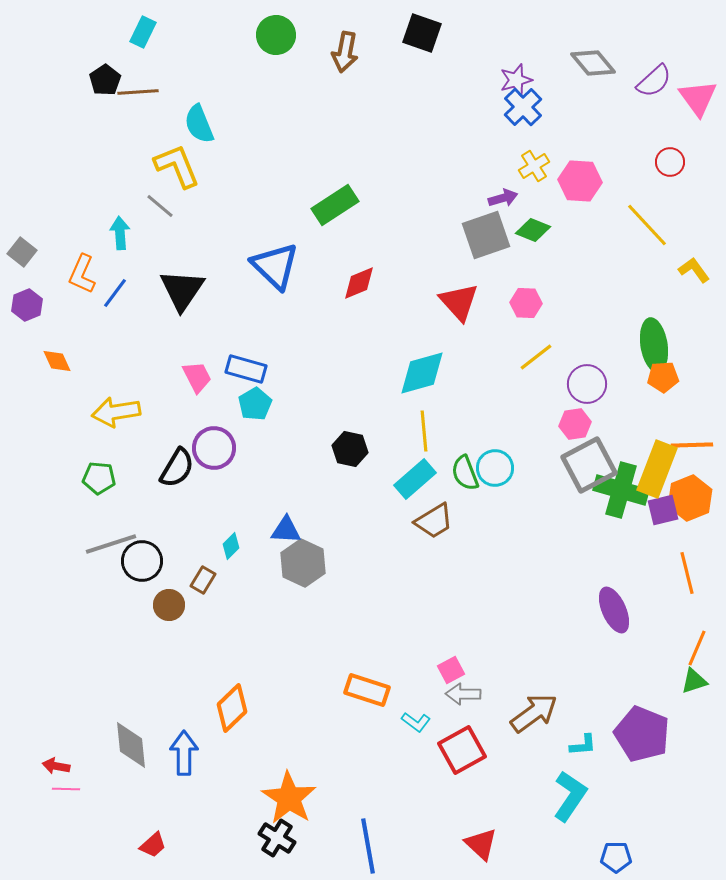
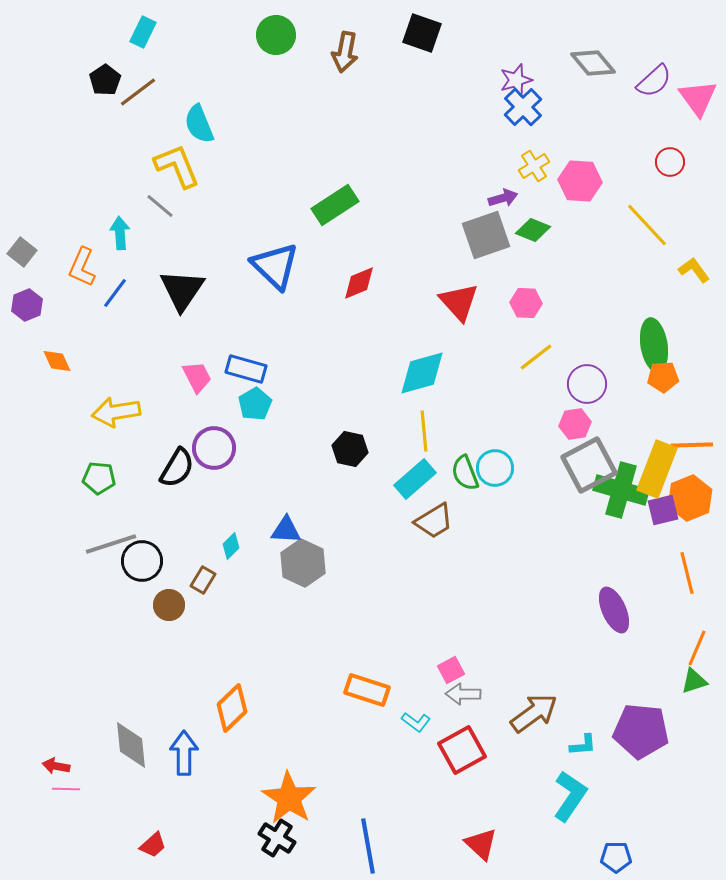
brown line at (138, 92): rotated 33 degrees counterclockwise
orange L-shape at (82, 274): moved 7 px up
purple pentagon at (642, 734): moved 1 px left, 3 px up; rotated 16 degrees counterclockwise
